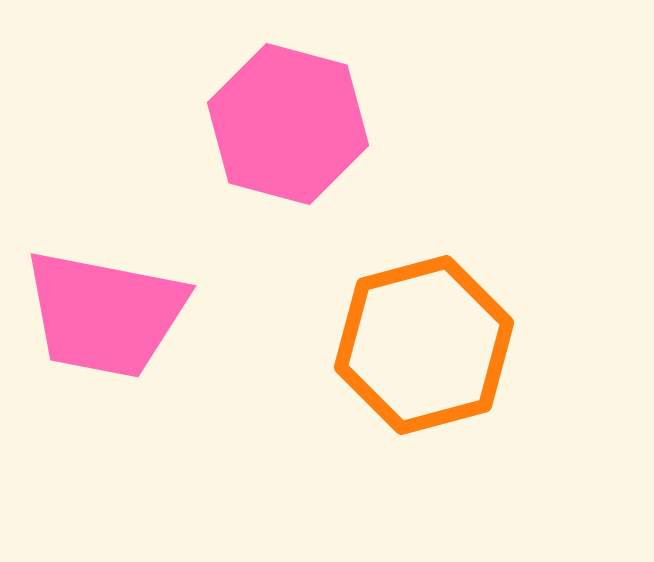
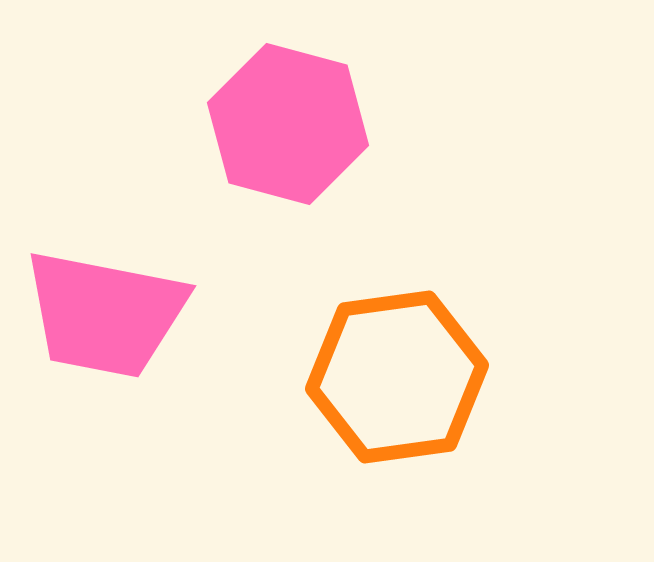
orange hexagon: moved 27 px left, 32 px down; rotated 7 degrees clockwise
